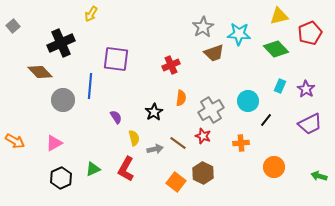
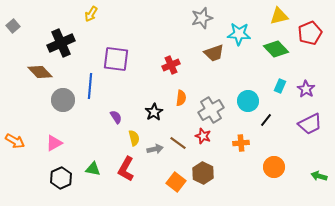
gray star: moved 1 px left, 9 px up; rotated 15 degrees clockwise
green triangle: rotated 35 degrees clockwise
